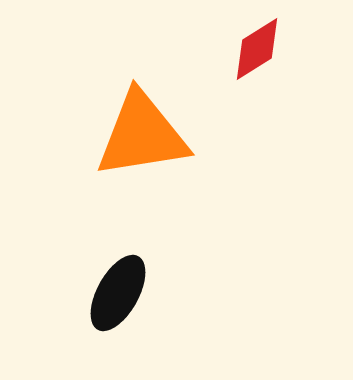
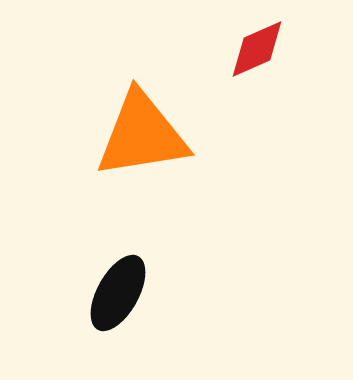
red diamond: rotated 8 degrees clockwise
